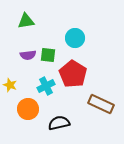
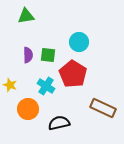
green triangle: moved 5 px up
cyan circle: moved 4 px right, 4 px down
purple semicircle: rotated 84 degrees counterclockwise
cyan cross: rotated 30 degrees counterclockwise
brown rectangle: moved 2 px right, 4 px down
